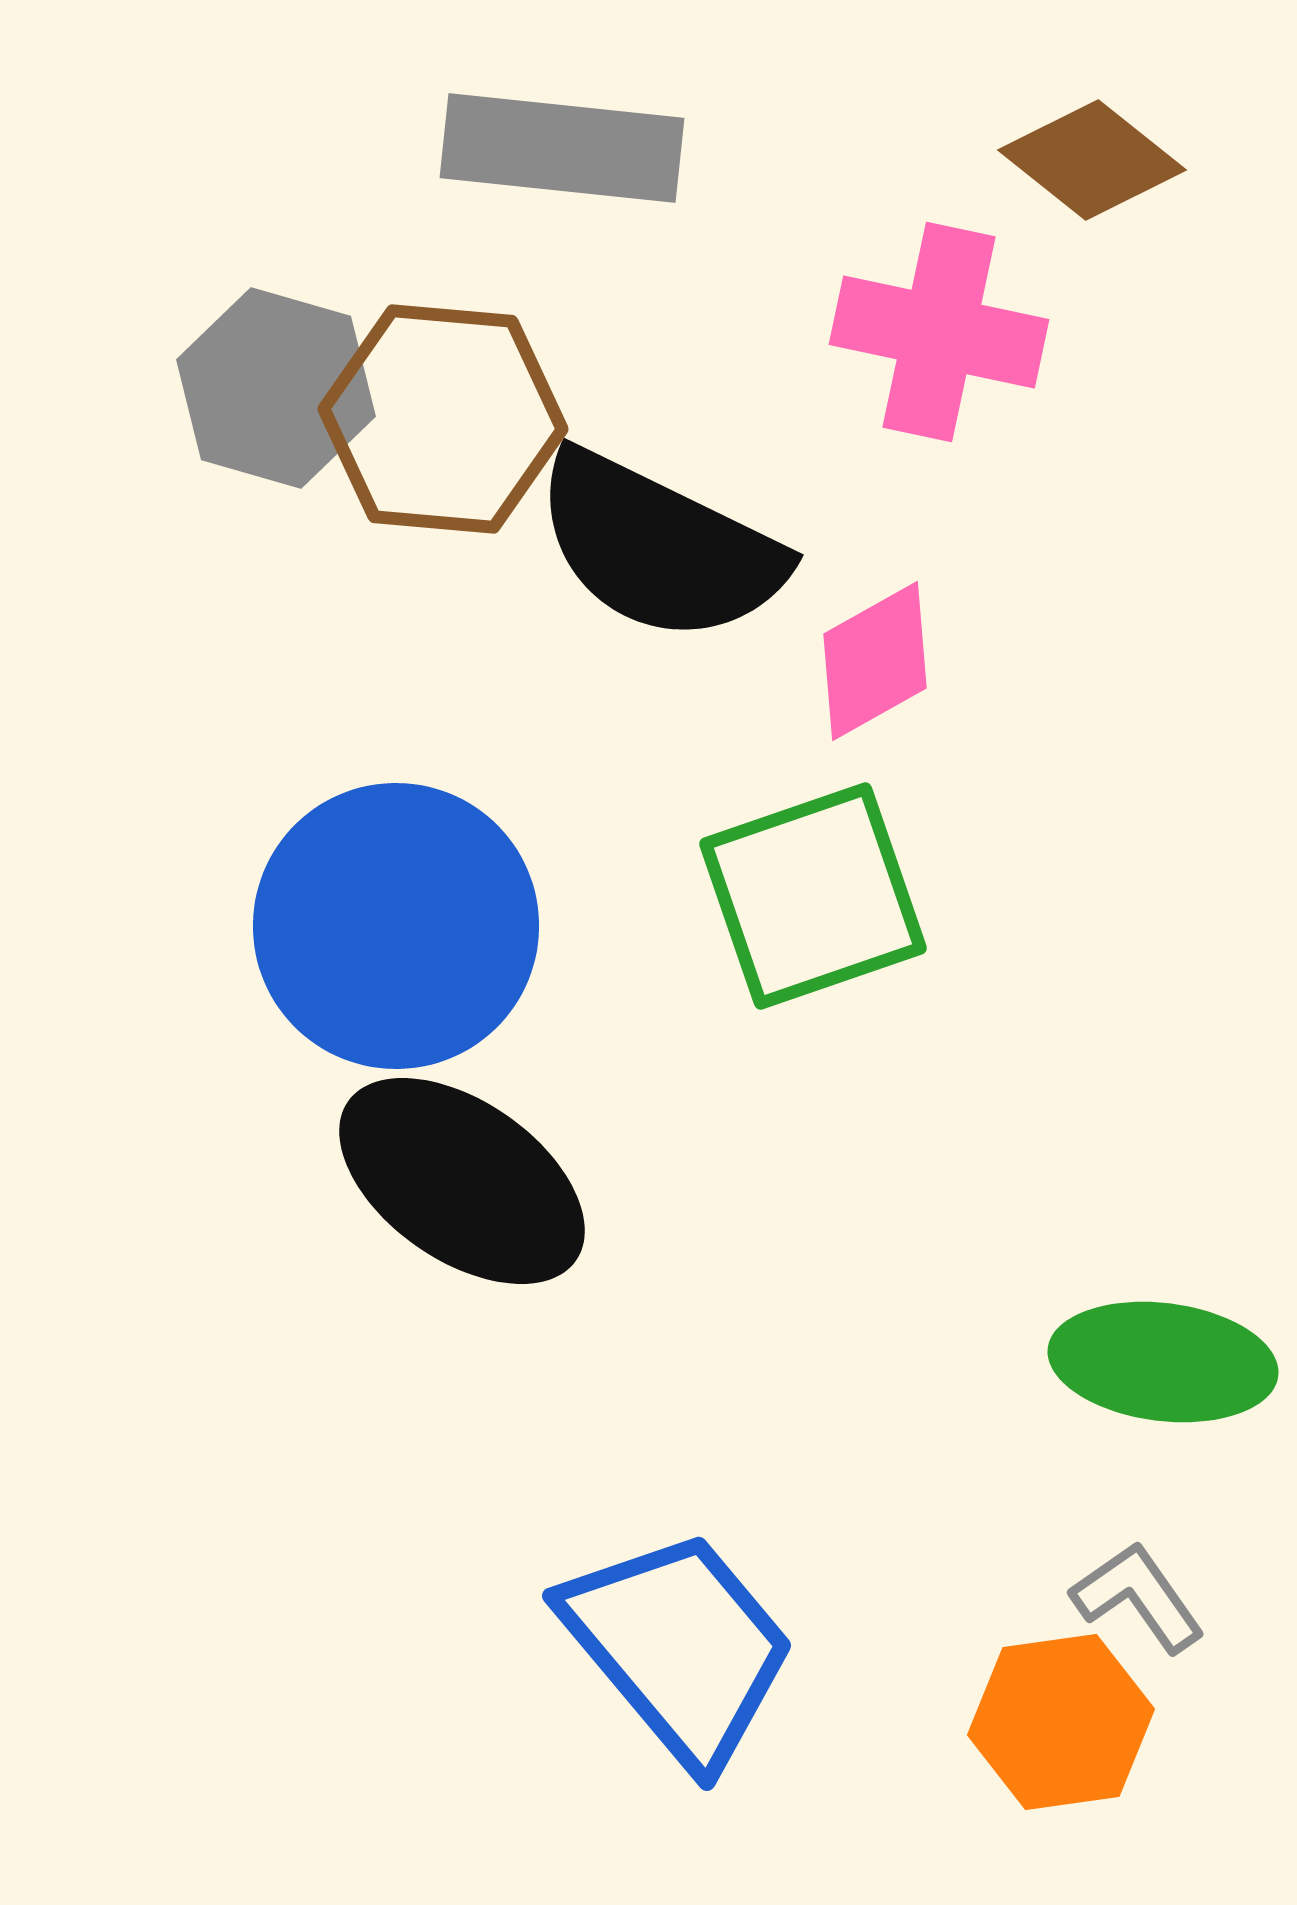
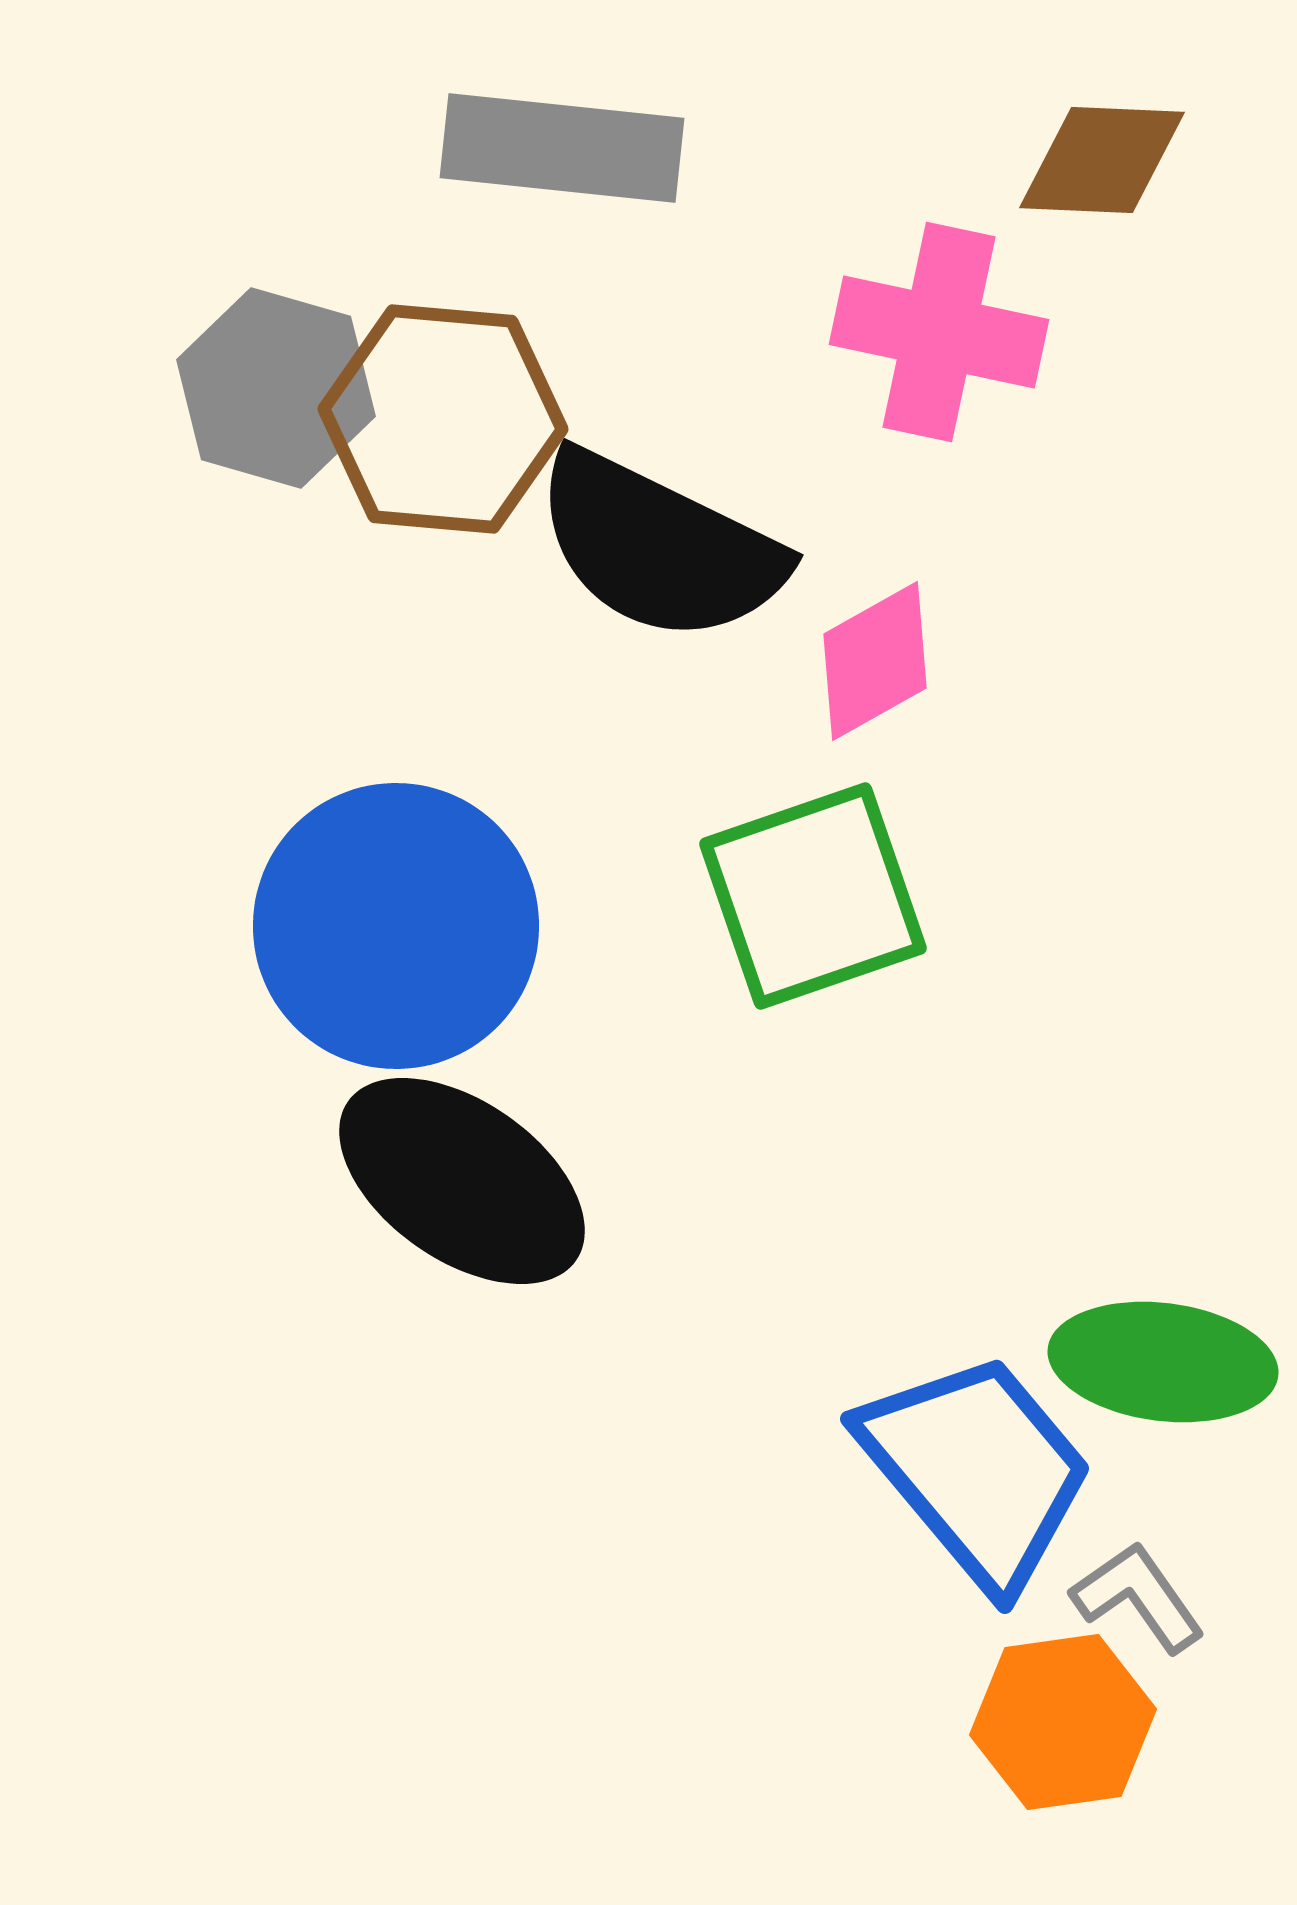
brown diamond: moved 10 px right; rotated 36 degrees counterclockwise
blue trapezoid: moved 298 px right, 177 px up
orange hexagon: moved 2 px right
